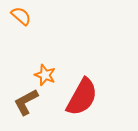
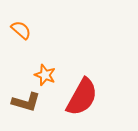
orange semicircle: moved 14 px down
brown L-shape: rotated 136 degrees counterclockwise
